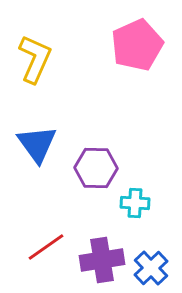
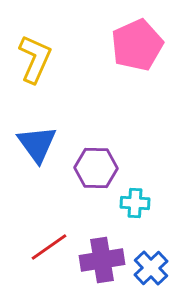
red line: moved 3 px right
